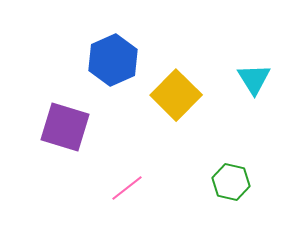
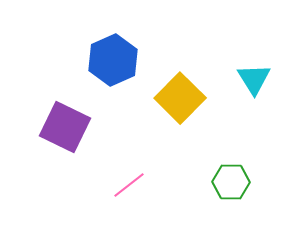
yellow square: moved 4 px right, 3 px down
purple square: rotated 9 degrees clockwise
green hexagon: rotated 12 degrees counterclockwise
pink line: moved 2 px right, 3 px up
